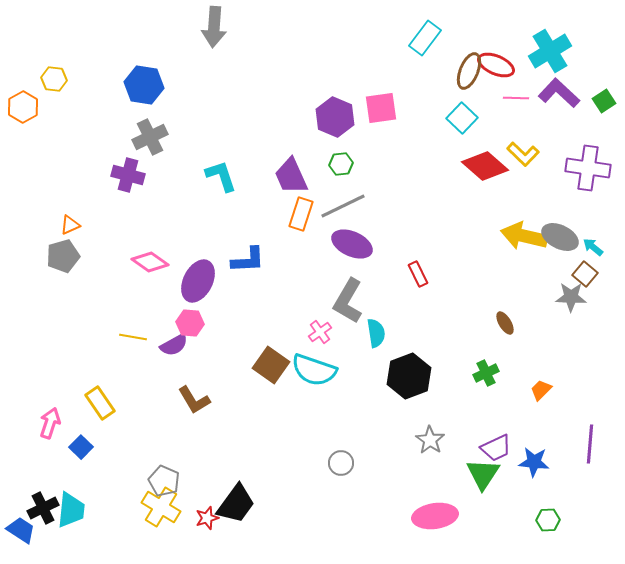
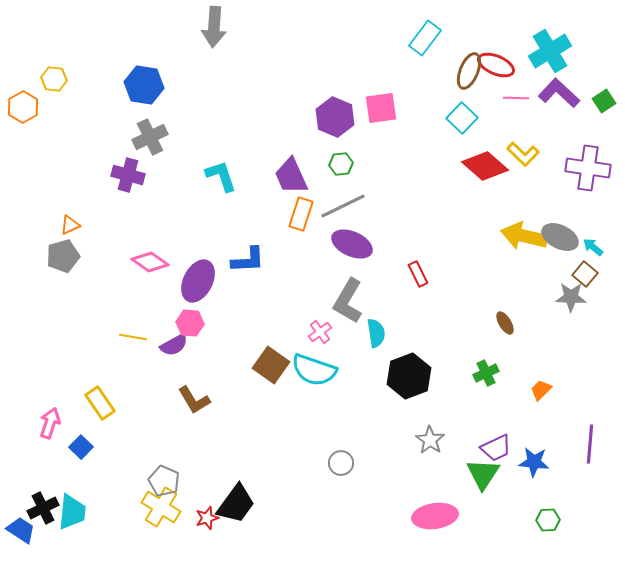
cyan trapezoid at (71, 510): moved 1 px right, 2 px down
